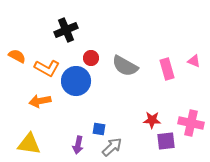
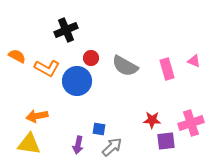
blue circle: moved 1 px right
orange arrow: moved 3 px left, 15 px down
pink cross: rotated 30 degrees counterclockwise
